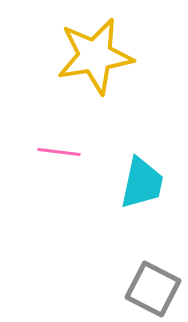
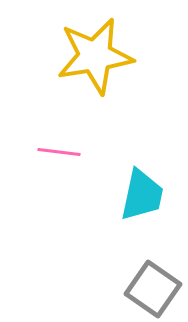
cyan trapezoid: moved 12 px down
gray square: rotated 8 degrees clockwise
